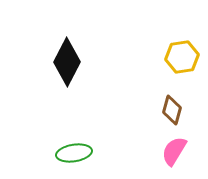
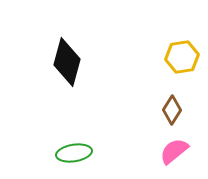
black diamond: rotated 12 degrees counterclockwise
brown diamond: rotated 16 degrees clockwise
pink semicircle: rotated 20 degrees clockwise
